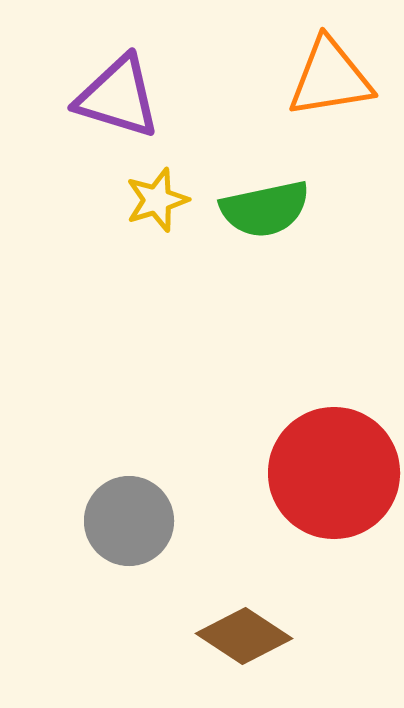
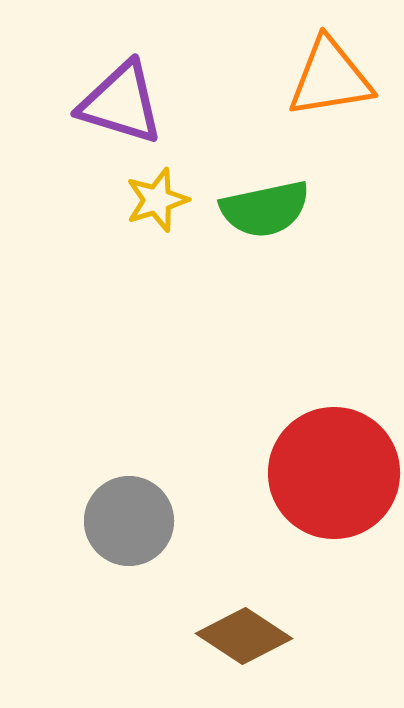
purple triangle: moved 3 px right, 6 px down
